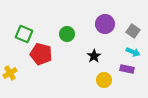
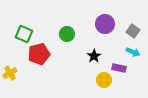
red pentagon: moved 2 px left; rotated 30 degrees counterclockwise
purple rectangle: moved 8 px left, 1 px up
